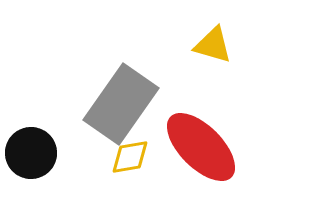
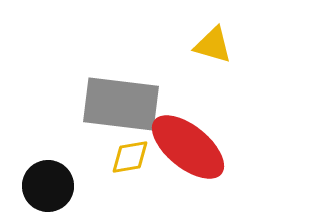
gray rectangle: rotated 62 degrees clockwise
red ellipse: moved 13 px left; rotated 6 degrees counterclockwise
black circle: moved 17 px right, 33 px down
